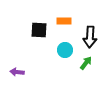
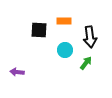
black arrow: rotated 10 degrees counterclockwise
